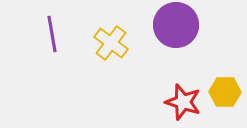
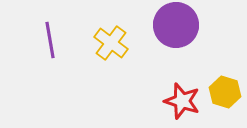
purple line: moved 2 px left, 6 px down
yellow hexagon: rotated 16 degrees clockwise
red star: moved 1 px left, 1 px up
